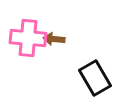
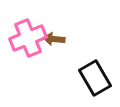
pink cross: rotated 27 degrees counterclockwise
